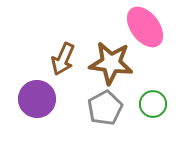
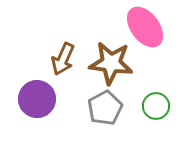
green circle: moved 3 px right, 2 px down
